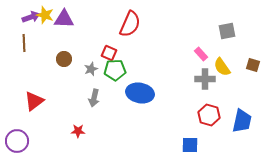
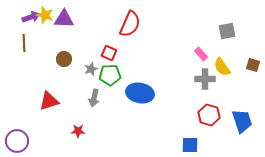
green pentagon: moved 5 px left, 5 px down
red triangle: moved 15 px right; rotated 20 degrees clockwise
blue trapezoid: rotated 30 degrees counterclockwise
